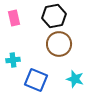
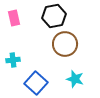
brown circle: moved 6 px right
blue square: moved 3 px down; rotated 20 degrees clockwise
